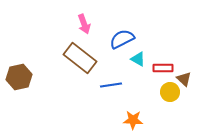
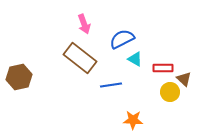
cyan triangle: moved 3 px left
